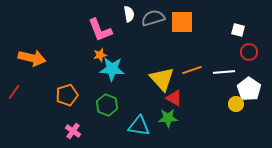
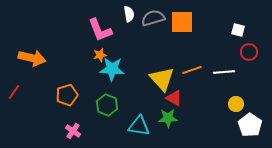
white pentagon: moved 1 px right, 36 px down
